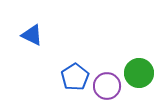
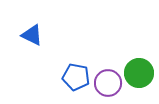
blue pentagon: moved 1 px right; rotated 28 degrees counterclockwise
purple circle: moved 1 px right, 3 px up
